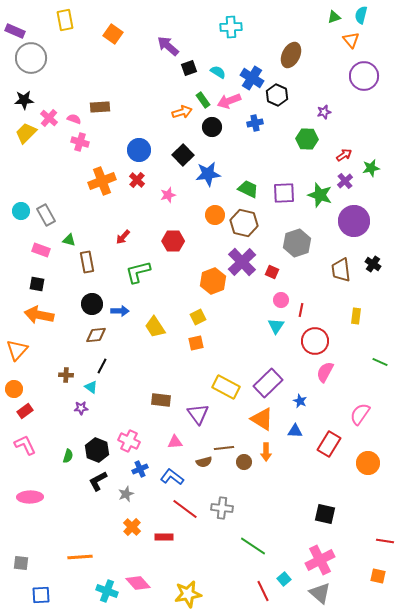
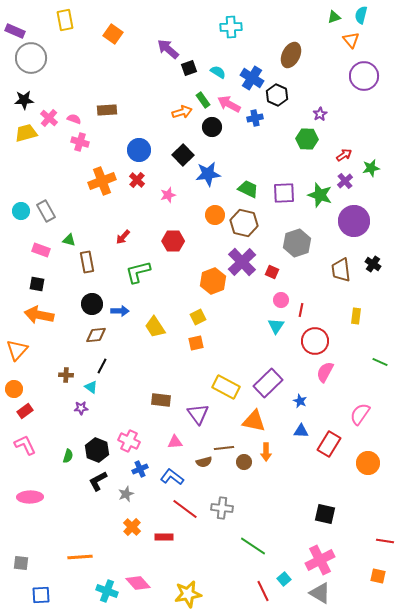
purple arrow at (168, 46): moved 3 px down
pink arrow at (229, 101): moved 3 px down; rotated 50 degrees clockwise
brown rectangle at (100, 107): moved 7 px right, 3 px down
purple star at (324, 112): moved 4 px left, 2 px down; rotated 16 degrees counterclockwise
blue cross at (255, 123): moved 5 px up
yellow trapezoid at (26, 133): rotated 30 degrees clockwise
gray rectangle at (46, 215): moved 4 px up
orange triangle at (262, 419): moved 8 px left, 2 px down; rotated 20 degrees counterclockwise
blue triangle at (295, 431): moved 6 px right
gray triangle at (320, 593): rotated 10 degrees counterclockwise
